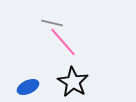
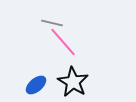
blue ellipse: moved 8 px right, 2 px up; rotated 15 degrees counterclockwise
